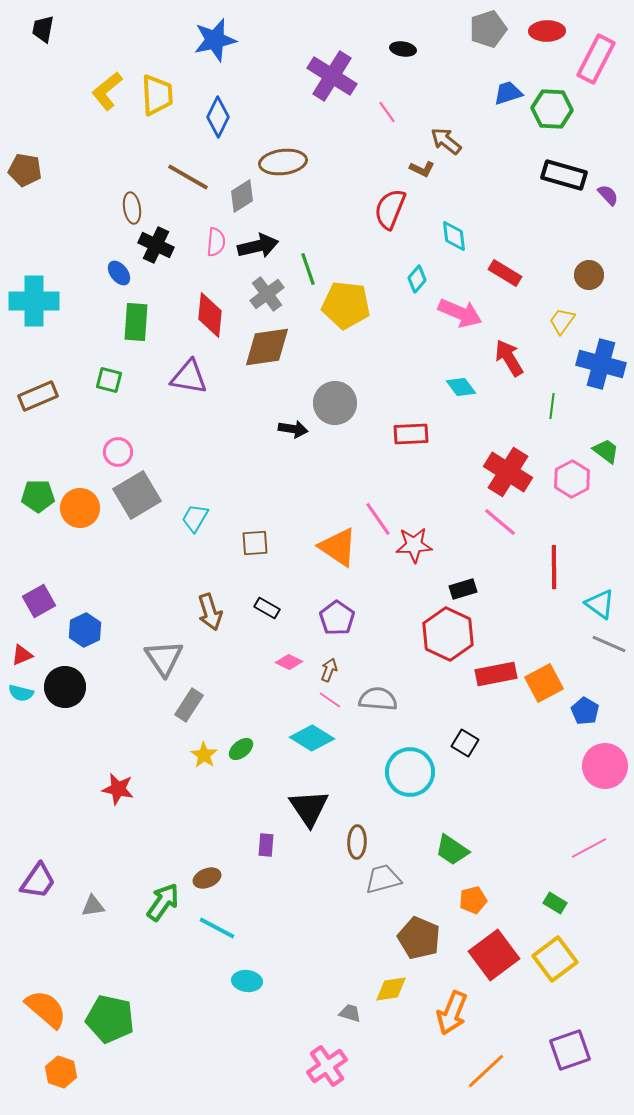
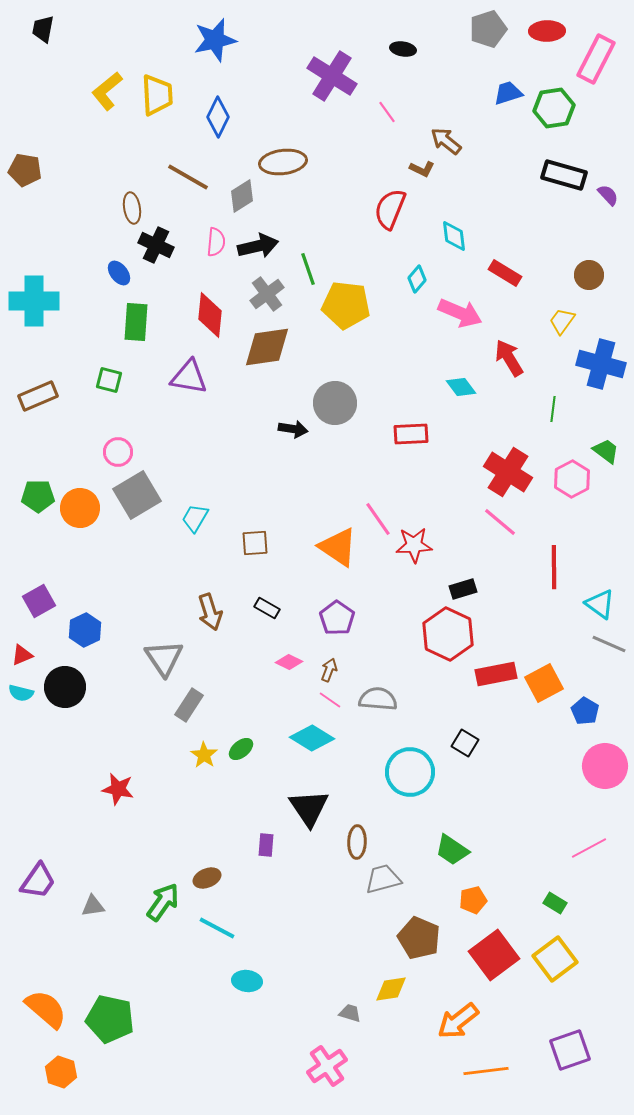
green hexagon at (552, 109): moved 2 px right, 1 px up; rotated 12 degrees counterclockwise
green line at (552, 406): moved 1 px right, 3 px down
orange arrow at (452, 1013): moved 6 px right, 8 px down; rotated 30 degrees clockwise
orange line at (486, 1071): rotated 36 degrees clockwise
